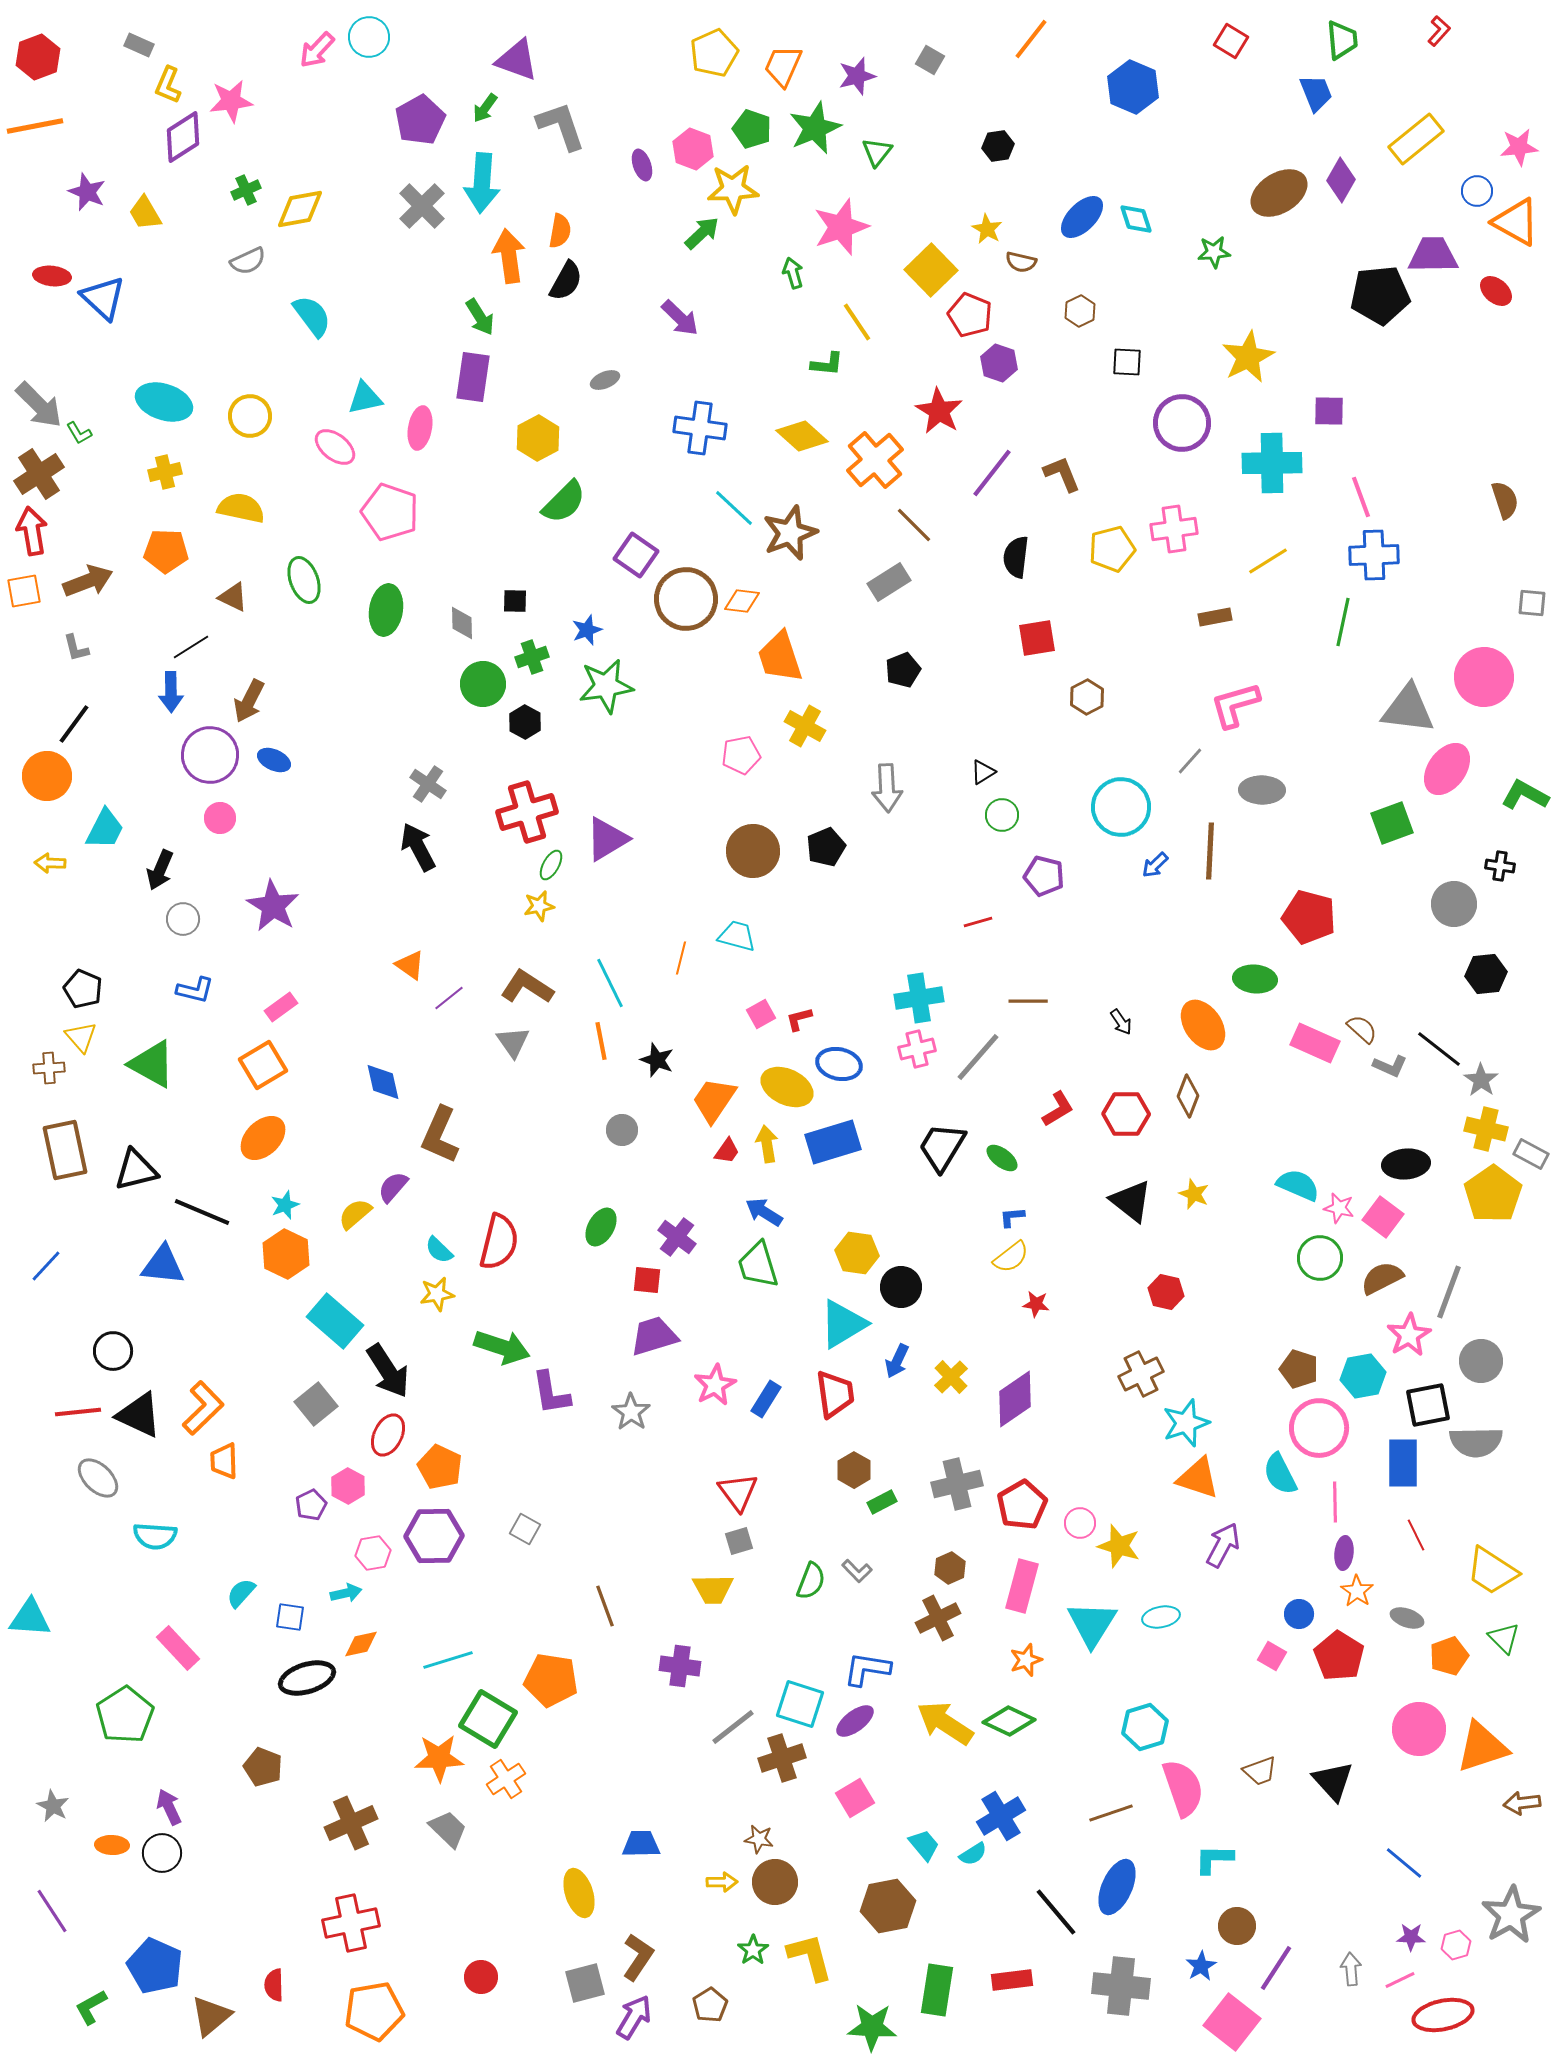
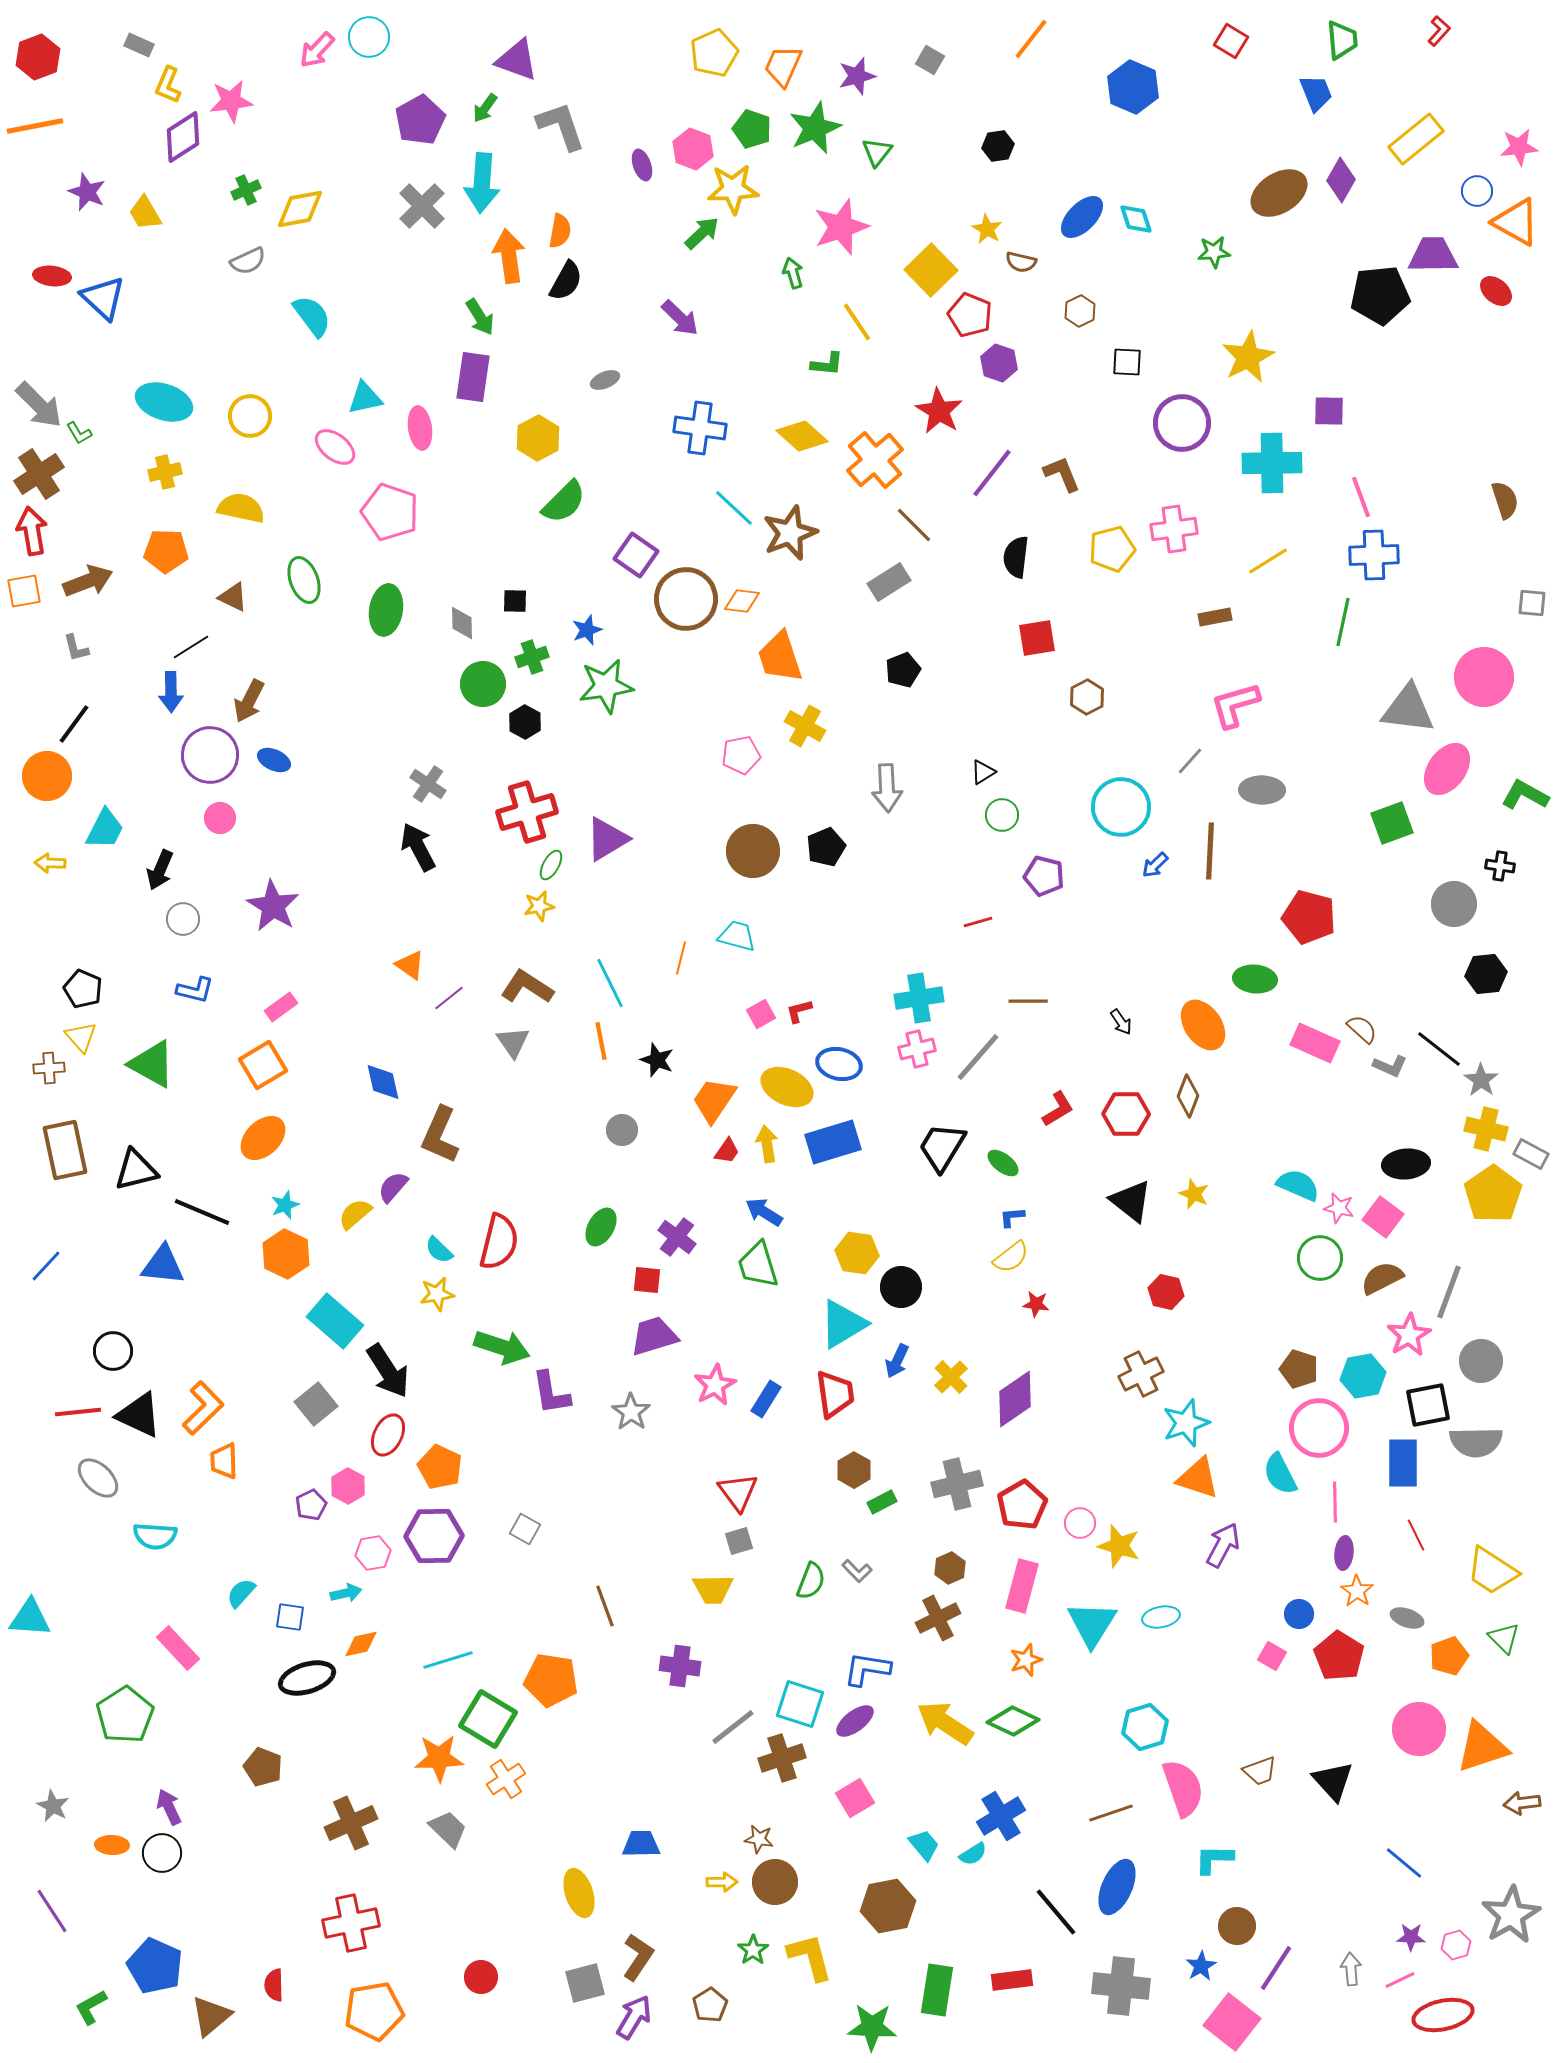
pink ellipse at (420, 428): rotated 18 degrees counterclockwise
red L-shape at (799, 1019): moved 8 px up
green ellipse at (1002, 1158): moved 1 px right, 5 px down
green diamond at (1009, 1721): moved 4 px right
